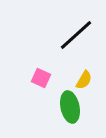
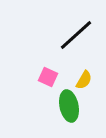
pink square: moved 7 px right, 1 px up
green ellipse: moved 1 px left, 1 px up
